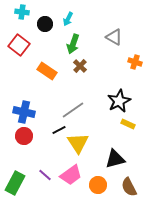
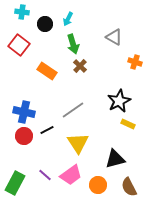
green arrow: rotated 36 degrees counterclockwise
black line: moved 12 px left
